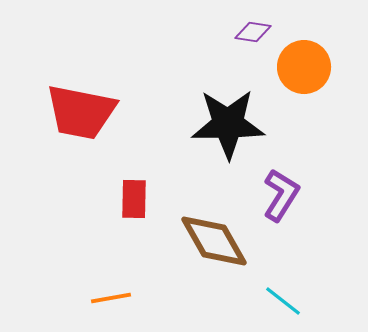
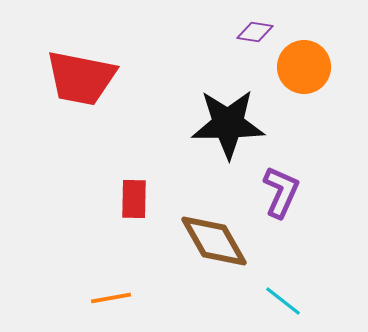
purple diamond: moved 2 px right
red trapezoid: moved 34 px up
purple L-shape: moved 3 px up; rotated 8 degrees counterclockwise
